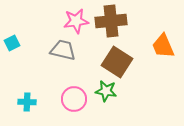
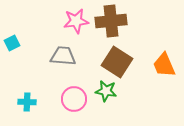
orange trapezoid: moved 1 px right, 19 px down
gray trapezoid: moved 6 px down; rotated 8 degrees counterclockwise
